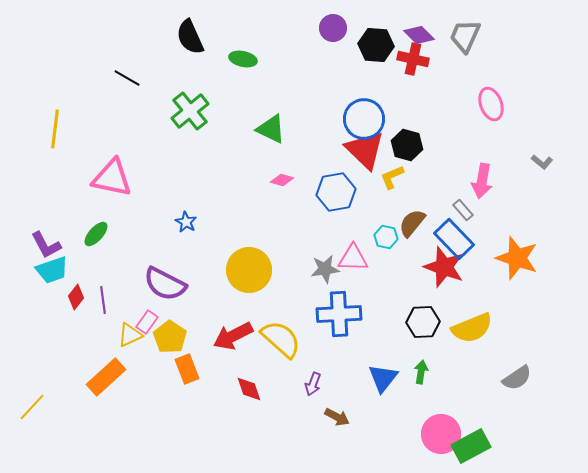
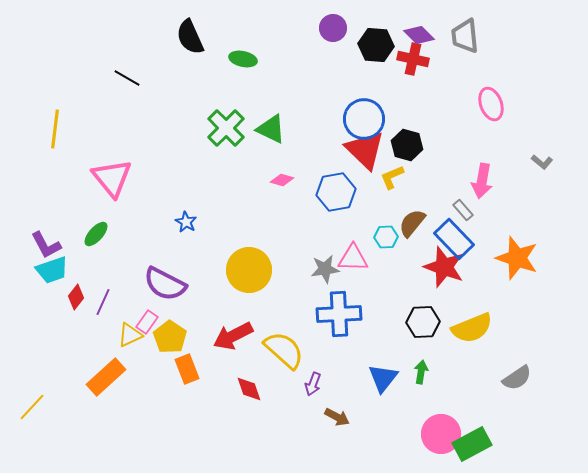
gray trapezoid at (465, 36): rotated 30 degrees counterclockwise
green cross at (190, 111): moved 36 px right, 17 px down; rotated 6 degrees counterclockwise
pink triangle at (112, 178): rotated 39 degrees clockwise
cyan hexagon at (386, 237): rotated 15 degrees counterclockwise
purple line at (103, 300): moved 2 px down; rotated 32 degrees clockwise
yellow semicircle at (281, 339): moved 3 px right, 11 px down
green rectangle at (471, 446): moved 1 px right, 2 px up
